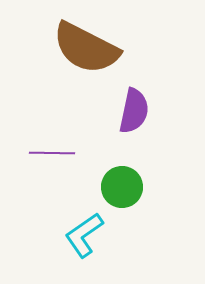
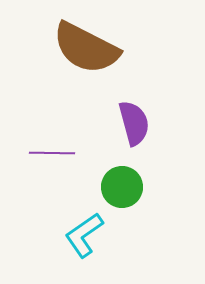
purple semicircle: moved 12 px down; rotated 27 degrees counterclockwise
